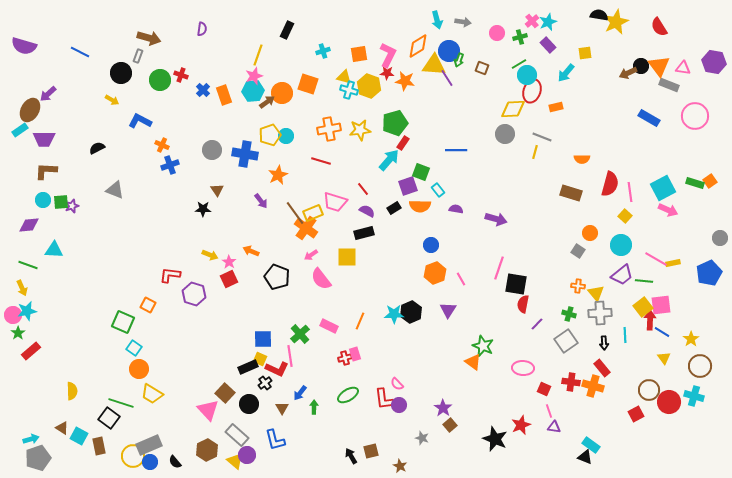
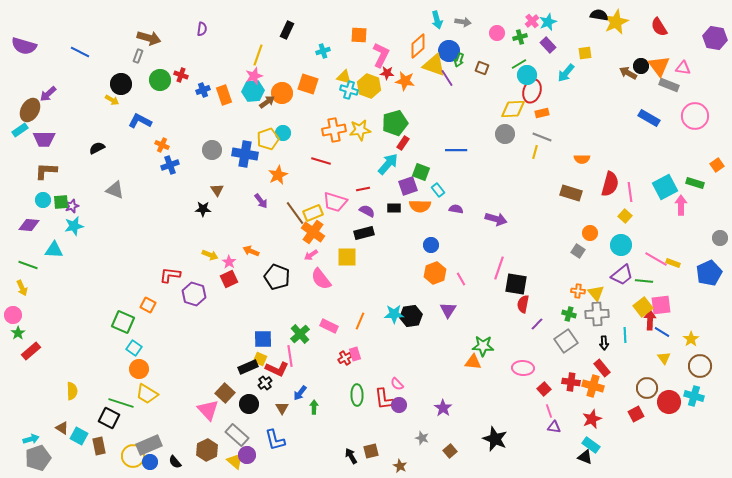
orange diamond at (418, 46): rotated 10 degrees counterclockwise
orange square at (359, 54): moved 19 px up; rotated 12 degrees clockwise
pink L-shape at (388, 55): moved 7 px left
purple hexagon at (714, 62): moved 1 px right, 24 px up
yellow triangle at (434, 65): rotated 15 degrees clockwise
black circle at (121, 73): moved 11 px down
brown arrow at (628, 73): rotated 54 degrees clockwise
blue cross at (203, 90): rotated 24 degrees clockwise
orange rectangle at (556, 107): moved 14 px left, 6 px down
orange cross at (329, 129): moved 5 px right, 1 px down
yellow pentagon at (270, 135): moved 2 px left, 4 px down
cyan circle at (286, 136): moved 3 px left, 3 px up
cyan arrow at (389, 160): moved 1 px left, 4 px down
orange square at (710, 181): moved 7 px right, 16 px up
cyan square at (663, 188): moved 2 px right, 1 px up
red line at (363, 189): rotated 64 degrees counterclockwise
black rectangle at (394, 208): rotated 32 degrees clockwise
pink arrow at (668, 210): moved 13 px right, 5 px up; rotated 114 degrees counterclockwise
purple diamond at (29, 225): rotated 10 degrees clockwise
orange cross at (306, 228): moved 7 px right, 4 px down
yellow rectangle at (673, 263): rotated 32 degrees clockwise
orange cross at (578, 286): moved 5 px down
cyan star at (27, 311): moved 47 px right, 85 px up
black hexagon at (411, 312): moved 4 px down; rotated 15 degrees clockwise
gray cross at (600, 313): moved 3 px left, 1 px down
green star at (483, 346): rotated 20 degrees counterclockwise
red cross at (345, 358): rotated 16 degrees counterclockwise
orange triangle at (473, 362): rotated 30 degrees counterclockwise
red square at (544, 389): rotated 24 degrees clockwise
brown circle at (649, 390): moved 2 px left, 2 px up
yellow trapezoid at (152, 394): moved 5 px left
green ellipse at (348, 395): moved 9 px right; rotated 60 degrees counterclockwise
black square at (109, 418): rotated 10 degrees counterclockwise
brown square at (450, 425): moved 26 px down
red star at (521, 425): moved 71 px right, 6 px up
